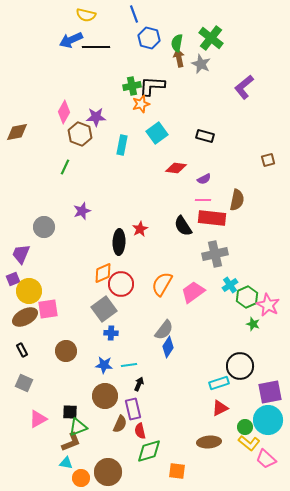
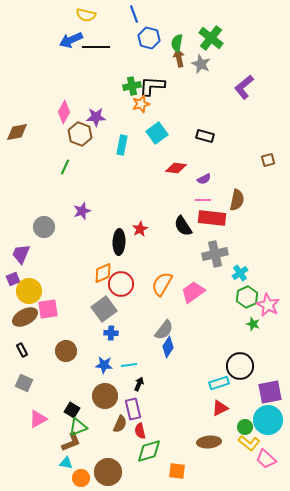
cyan cross at (230, 285): moved 10 px right, 12 px up
black square at (70, 412): moved 2 px right, 2 px up; rotated 28 degrees clockwise
